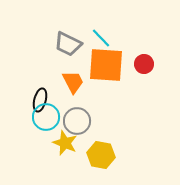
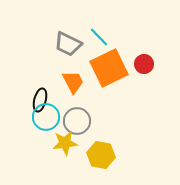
cyan line: moved 2 px left, 1 px up
orange square: moved 3 px right, 3 px down; rotated 30 degrees counterclockwise
yellow star: rotated 30 degrees counterclockwise
